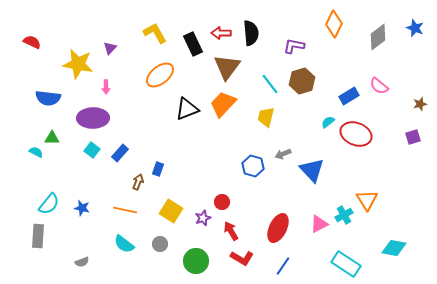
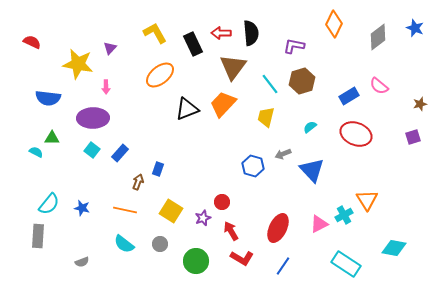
brown triangle at (227, 67): moved 6 px right
cyan semicircle at (328, 122): moved 18 px left, 5 px down
